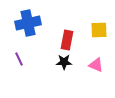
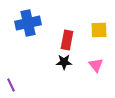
purple line: moved 8 px left, 26 px down
pink triangle: rotated 28 degrees clockwise
